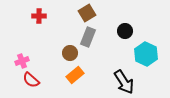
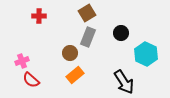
black circle: moved 4 px left, 2 px down
